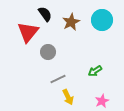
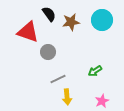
black semicircle: moved 4 px right
brown star: rotated 18 degrees clockwise
red triangle: rotated 50 degrees counterclockwise
yellow arrow: moved 1 px left; rotated 21 degrees clockwise
